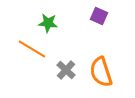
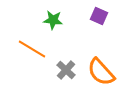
green star: moved 5 px right, 3 px up
orange semicircle: rotated 24 degrees counterclockwise
